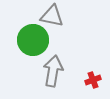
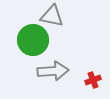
gray arrow: rotated 76 degrees clockwise
